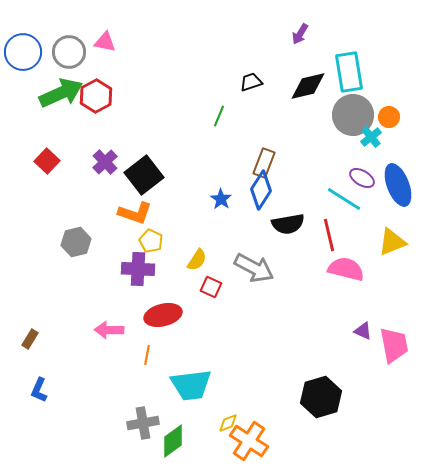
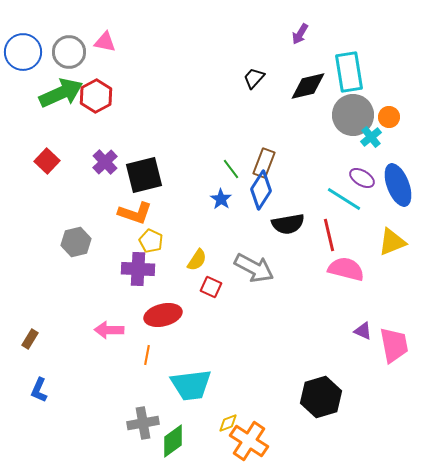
black trapezoid at (251, 82): moved 3 px right, 4 px up; rotated 30 degrees counterclockwise
green line at (219, 116): moved 12 px right, 53 px down; rotated 60 degrees counterclockwise
black square at (144, 175): rotated 24 degrees clockwise
